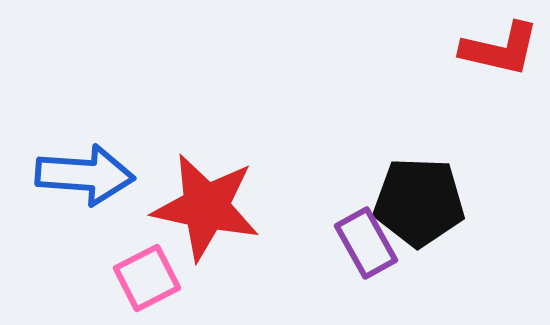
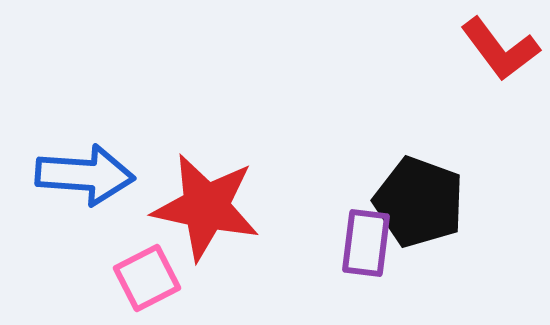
red L-shape: rotated 40 degrees clockwise
black pentagon: rotated 18 degrees clockwise
purple rectangle: rotated 36 degrees clockwise
